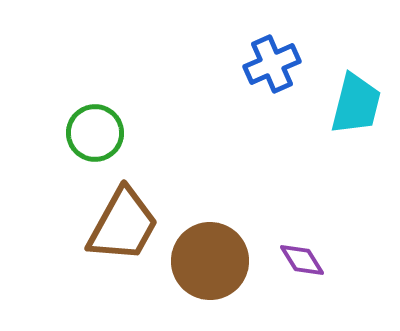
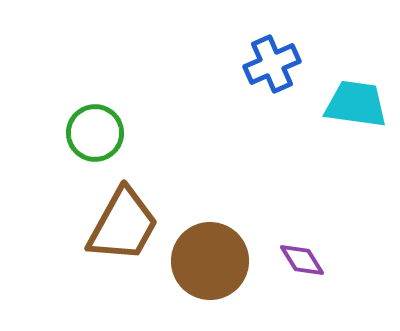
cyan trapezoid: rotated 96 degrees counterclockwise
